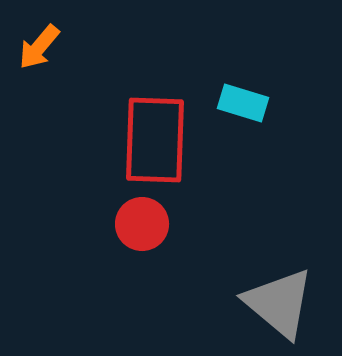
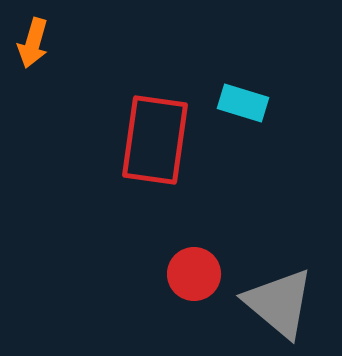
orange arrow: moved 6 px left, 4 px up; rotated 24 degrees counterclockwise
red rectangle: rotated 6 degrees clockwise
red circle: moved 52 px right, 50 px down
